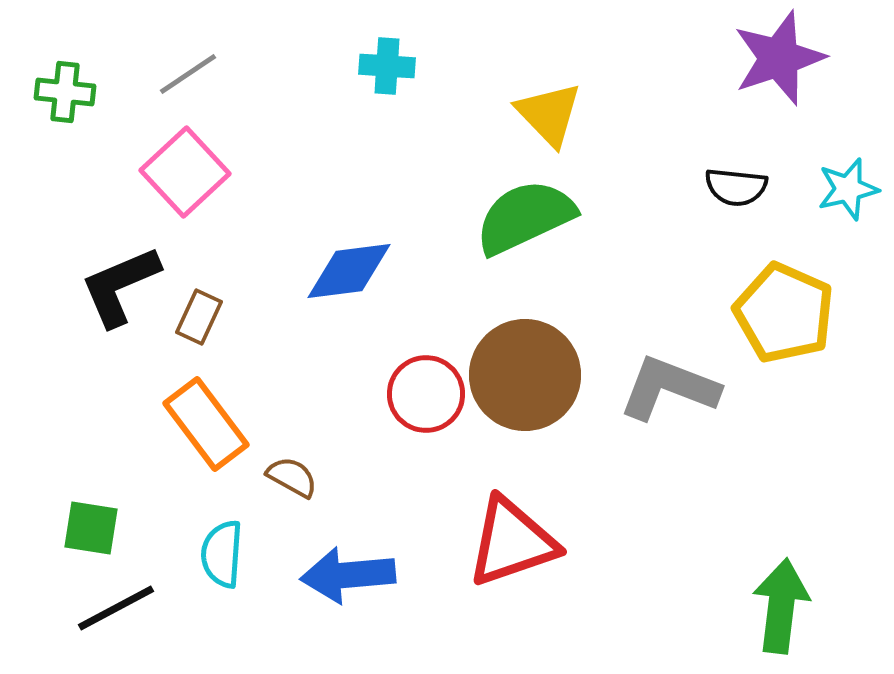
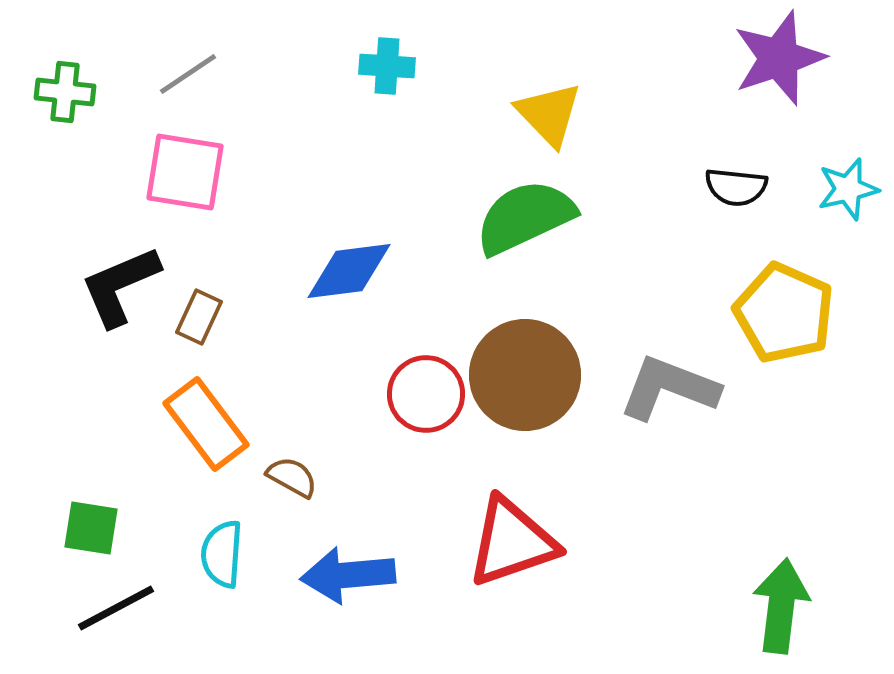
pink square: rotated 38 degrees counterclockwise
